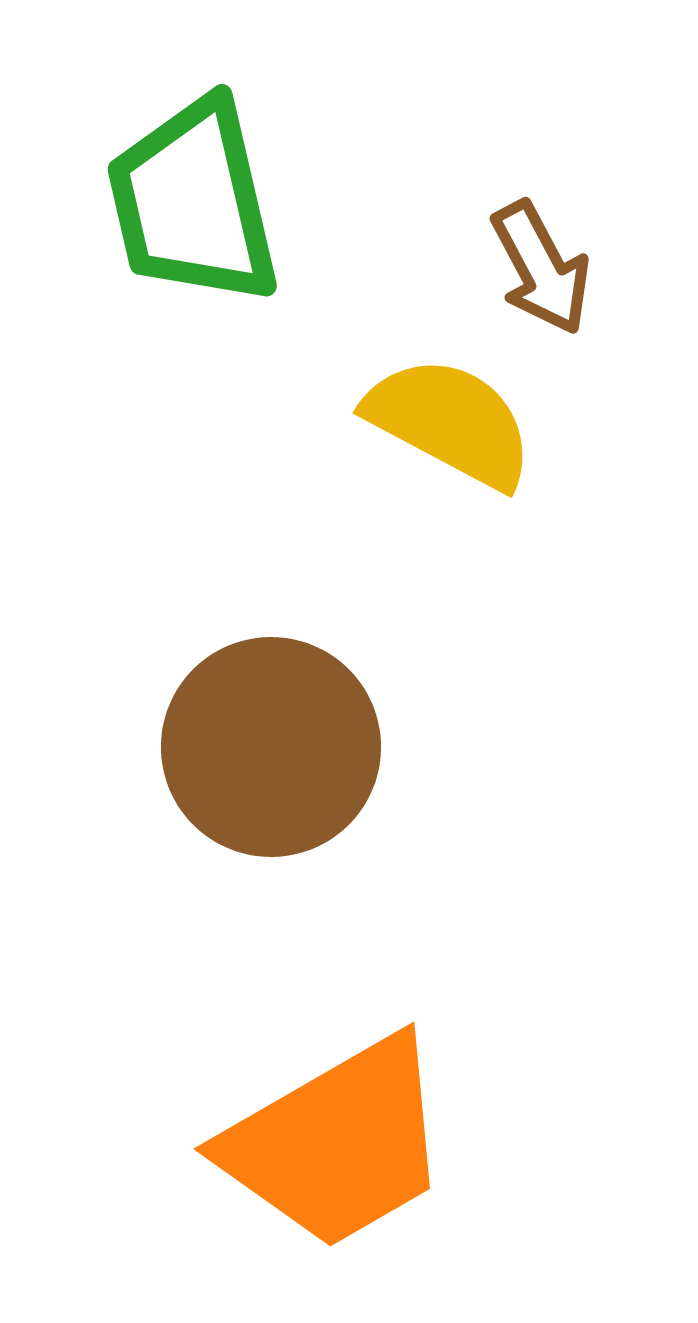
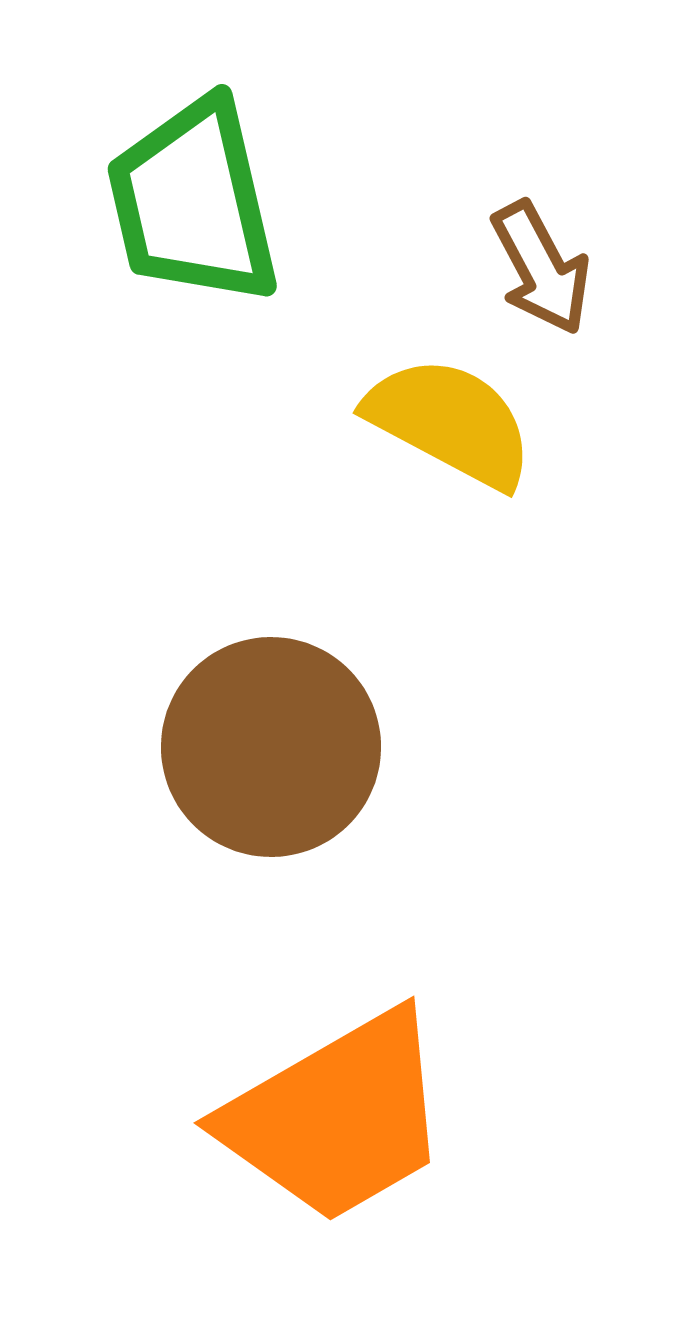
orange trapezoid: moved 26 px up
